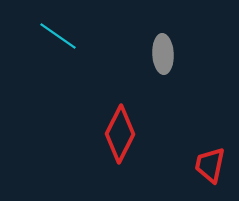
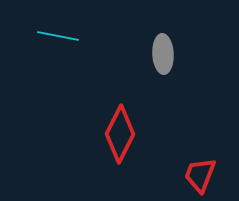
cyan line: rotated 24 degrees counterclockwise
red trapezoid: moved 10 px left, 10 px down; rotated 9 degrees clockwise
